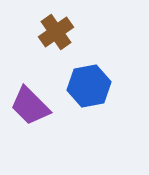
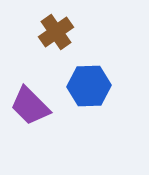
blue hexagon: rotated 9 degrees clockwise
